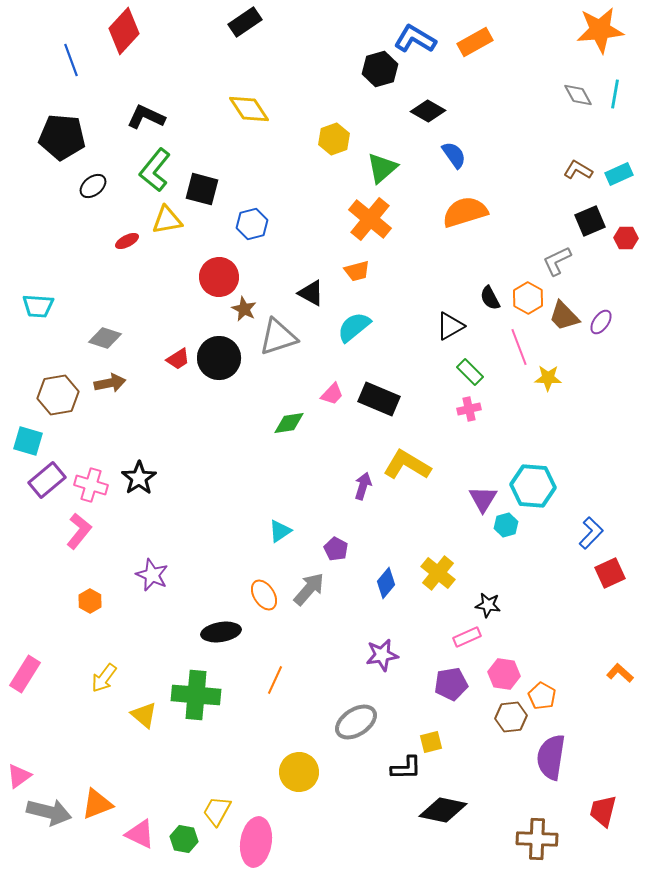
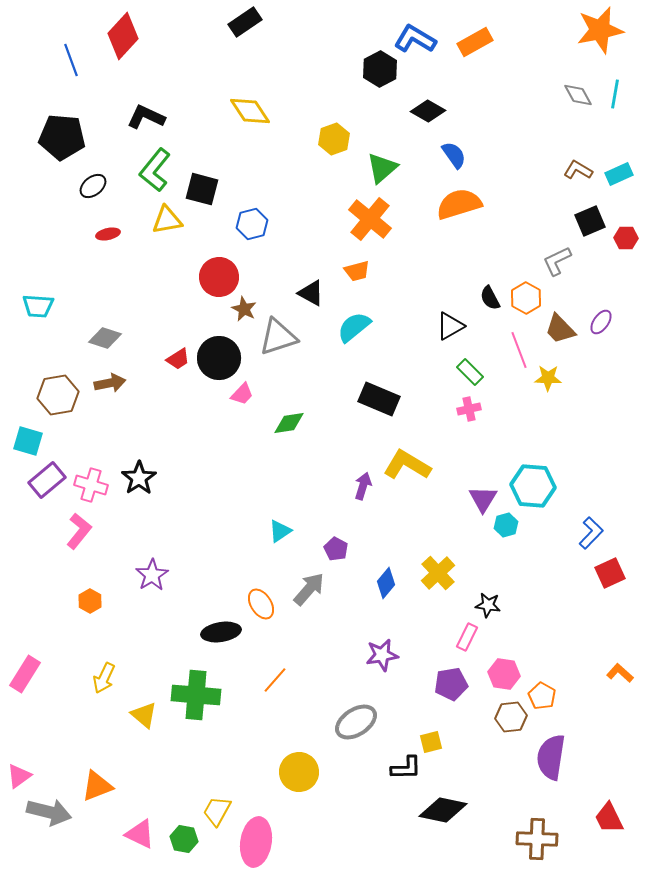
orange star at (600, 30): rotated 6 degrees counterclockwise
red diamond at (124, 31): moved 1 px left, 5 px down
black hexagon at (380, 69): rotated 12 degrees counterclockwise
yellow diamond at (249, 109): moved 1 px right, 2 px down
orange semicircle at (465, 212): moved 6 px left, 8 px up
red ellipse at (127, 241): moved 19 px left, 7 px up; rotated 15 degrees clockwise
orange hexagon at (528, 298): moved 2 px left
brown trapezoid at (564, 316): moved 4 px left, 13 px down
pink line at (519, 347): moved 3 px down
pink trapezoid at (332, 394): moved 90 px left
yellow cross at (438, 573): rotated 8 degrees clockwise
purple star at (152, 575): rotated 16 degrees clockwise
orange ellipse at (264, 595): moved 3 px left, 9 px down
pink rectangle at (467, 637): rotated 40 degrees counterclockwise
yellow arrow at (104, 678): rotated 12 degrees counterclockwise
orange line at (275, 680): rotated 16 degrees clockwise
orange triangle at (97, 804): moved 18 px up
red trapezoid at (603, 811): moved 6 px right, 7 px down; rotated 40 degrees counterclockwise
